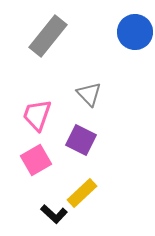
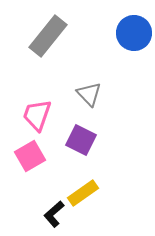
blue circle: moved 1 px left, 1 px down
pink square: moved 6 px left, 4 px up
yellow rectangle: moved 1 px right; rotated 8 degrees clockwise
black L-shape: rotated 96 degrees clockwise
